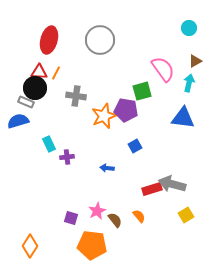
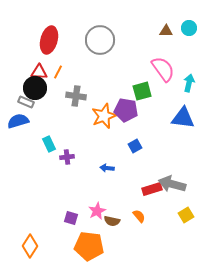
brown triangle: moved 29 px left, 30 px up; rotated 32 degrees clockwise
orange line: moved 2 px right, 1 px up
brown semicircle: moved 3 px left, 1 px down; rotated 140 degrees clockwise
orange pentagon: moved 3 px left, 1 px down
